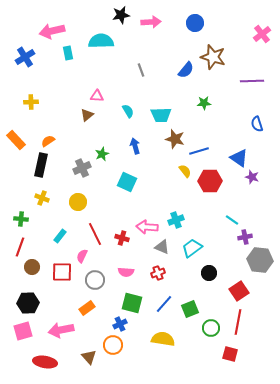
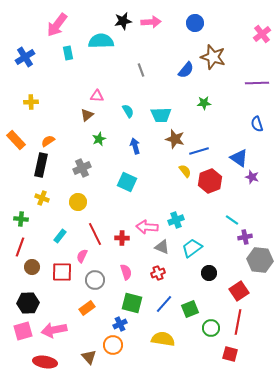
black star at (121, 15): moved 2 px right, 6 px down
pink arrow at (52, 31): moved 5 px right, 6 px up; rotated 40 degrees counterclockwise
purple line at (252, 81): moved 5 px right, 2 px down
green star at (102, 154): moved 3 px left, 15 px up
red hexagon at (210, 181): rotated 20 degrees counterclockwise
red cross at (122, 238): rotated 16 degrees counterclockwise
pink semicircle at (126, 272): rotated 112 degrees counterclockwise
pink arrow at (61, 330): moved 7 px left
